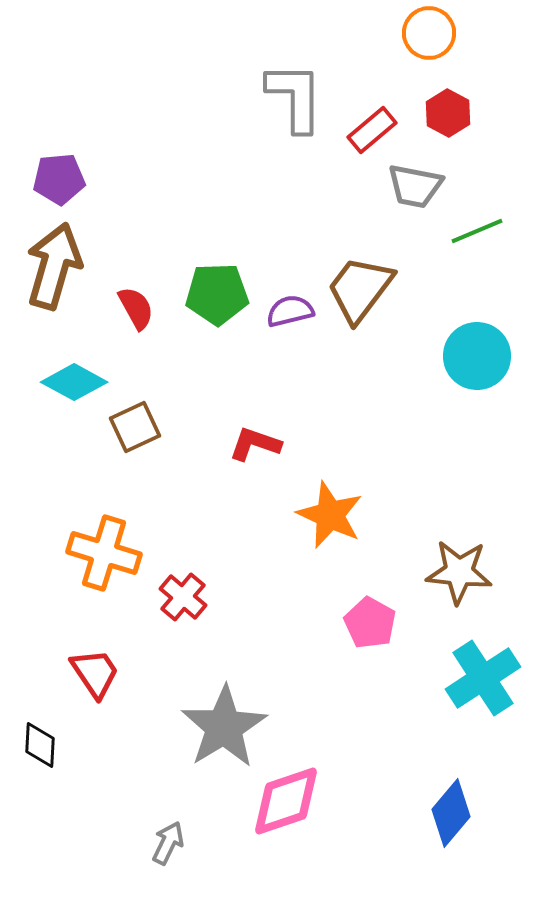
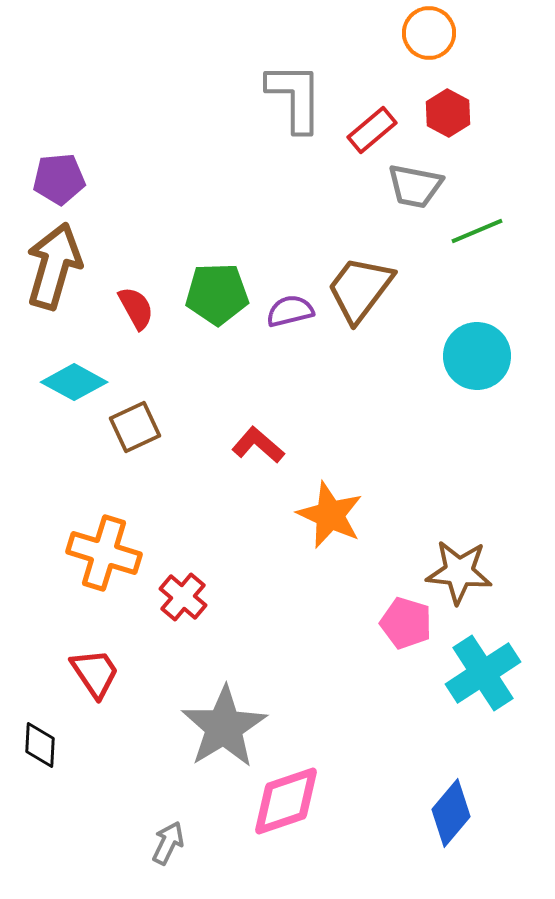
red L-shape: moved 3 px right, 1 px down; rotated 22 degrees clockwise
pink pentagon: moved 36 px right; rotated 12 degrees counterclockwise
cyan cross: moved 5 px up
